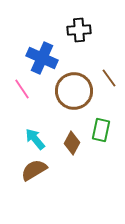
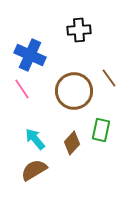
blue cross: moved 12 px left, 3 px up
brown diamond: rotated 15 degrees clockwise
